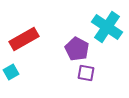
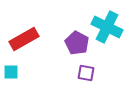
cyan cross: rotated 8 degrees counterclockwise
purple pentagon: moved 6 px up
cyan square: rotated 28 degrees clockwise
